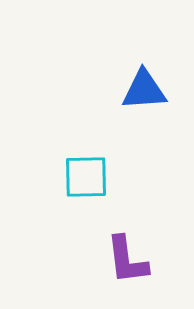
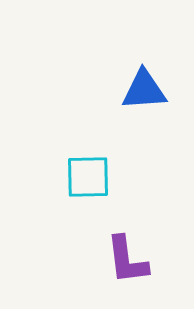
cyan square: moved 2 px right
